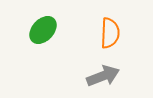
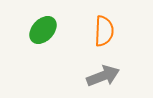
orange semicircle: moved 6 px left, 2 px up
